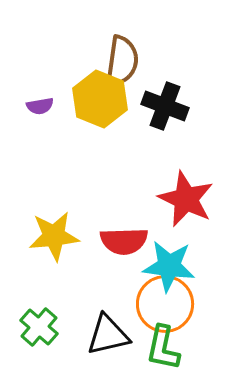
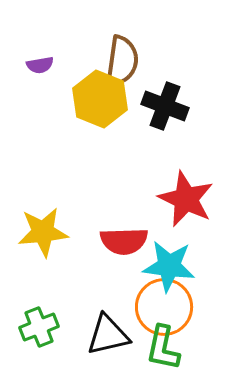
purple semicircle: moved 41 px up
yellow star: moved 11 px left, 4 px up
orange circle: moved 1 px left, 3 px down
green cross: rotated 27 degrees clockwise
